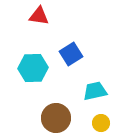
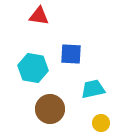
blue square: rotated 35 degrees clockwise
cyan hexagon: rotated 12 degrees clockwise
cyan trapezoid: moved 2 px left, 2 px up
brown circle: moved 6 px left, 9 px up
